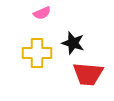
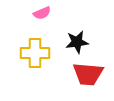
black star: moved 4 px right, 1 px up; rotated 25 degrees counterclockwise
yellow cross: moved 2 px left
